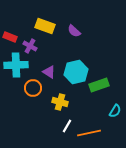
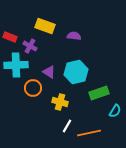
purple semicircle: moved 5 px down; rotated 144 degrees clockwise
green rectangle: moved 8 px down
